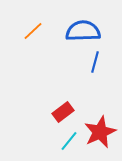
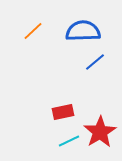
blue line: rotated 35 degrees clockwise
red rectangle: rotated 25 degrees clockwise
red star: rotated 8 degrees counterclockwise
cyan line: rotated 25 degrees clockwise
